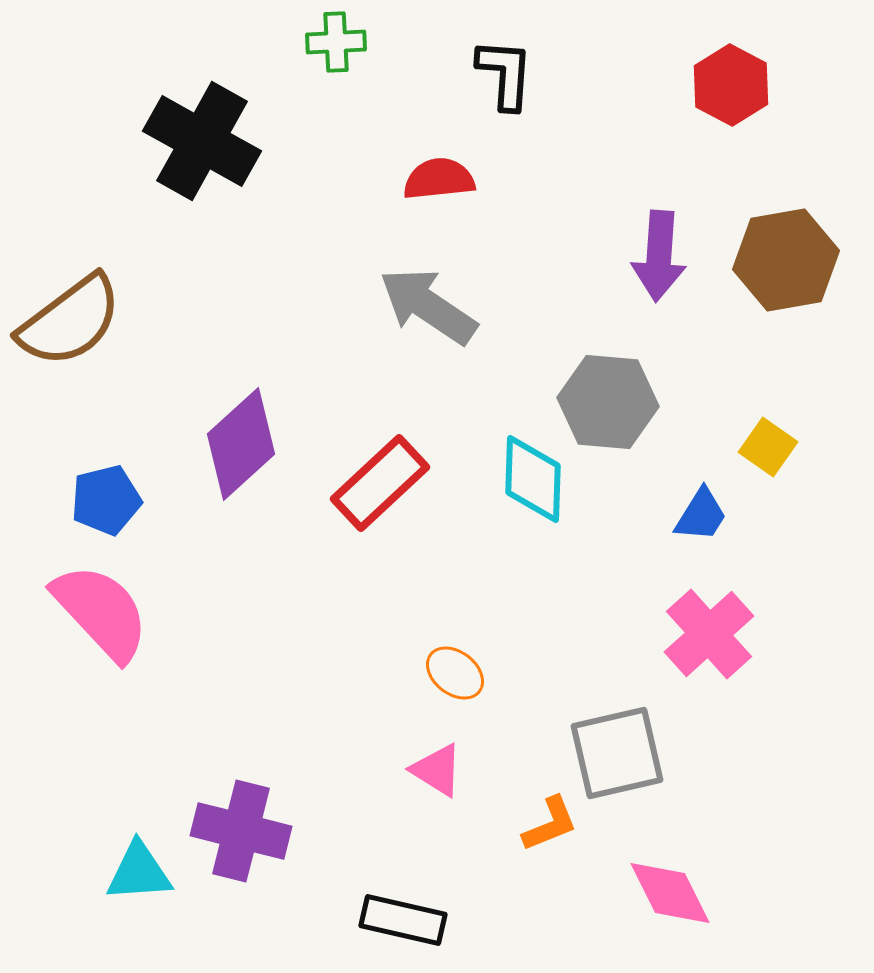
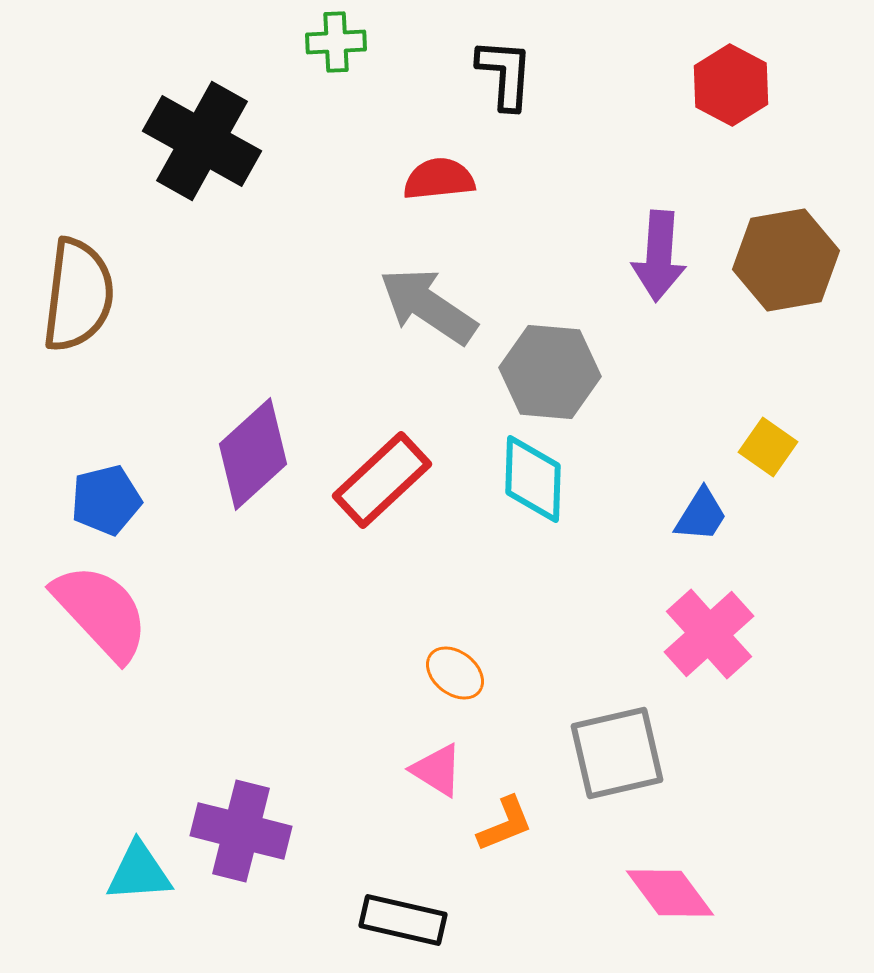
brown semicircle: moved 8 px right, 26 px up; rotated 46 degrees counterclockwise
gray hexagon: moved 58 px left, 30 px up
purple diamond: moved 12 px right, 10 px down
red rectangle: moved 2 px right, 3 px up
orange L-shape: moved 45 px left
pink diamond: rotated 10 degrees counterclockwise
